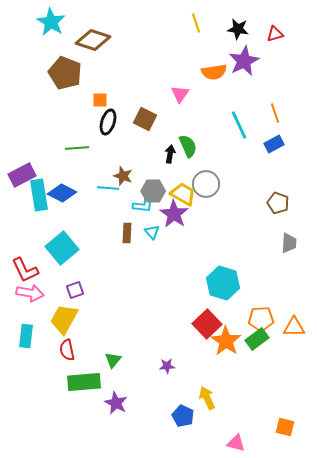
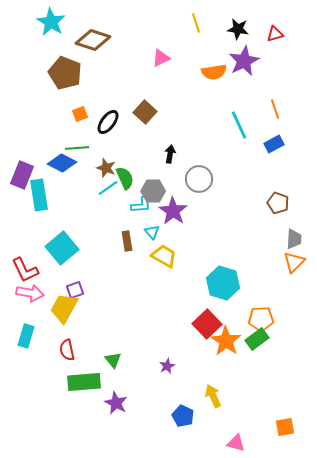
pink triangle at (180, 94): moved 19 px left, 36 px up; rotated 30 degrees clockwise
orange square at (100, 100): moved 20 px left, 14 px down; rotated 21 degrees counterclockwise
orange line at (275, 113): moved 4 px up
brown square at (145, 119): moved 7 px up; rotated 15 degrees clockwise
black ellipse at (108, 122): rotated 20 degrees clockwise
green semicircle at (188, 146): moved 63 px left, 32 px down
purple rectangle at (22, 175): rotated 40 degrees counterclockwise
brown star at (123, 176): moved 17 px left, 8 px up
gray circle at (206, 184): moved 7 px left, 5 px up
cyan line at (108, 188): rotated 40 degrees counterclockwise
blue diamond at (62, 193): moved 30 px up
yellow trapezoid at (183, 194): moved 19 px left, 62 px down
cyan L-shape at (143, 205): moved 2 px left; rotated 10 degrees counterclockwise
purple star at (174, 214): moved 1 px left, 3 px up
brown rectangle at (127, 233): moved 8 px down; rotated 12 degrees counterclockwise
gray trapezoid at (289, 243): moved 5 px right, 4 px up
yellow trapezoid at (64, 319): moved 11 px up
orange triangle at (294, 327): moved 65 px up; rotated 45 degrees counterclockwise
cyan rectangle at (26, 336): rotated 10 degrees clockwise
green triangle at (113, 360): rotated 18 degrees counterclockwise
purple star at (167, 366): rotated 21 degrees counterclockwise
yellow arrow at (207, 398): moved 6 px right, 2 px up
orange square at (285, 427): rotated 24 degrees counterclockwise
